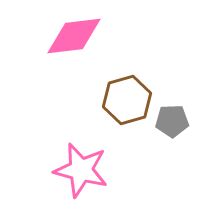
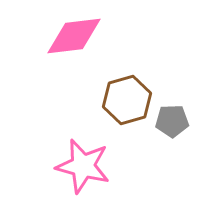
pink star: moved 2 px right, 4 px up
